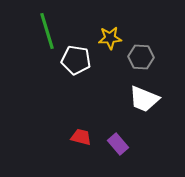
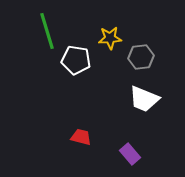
gray hexagon: rotated 10 degrees counterclockwise
purple rectangle: moved 12 px right, 10 px down
